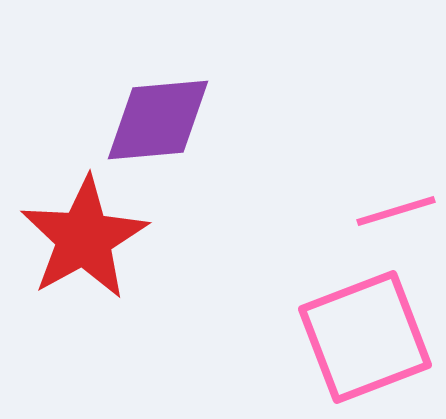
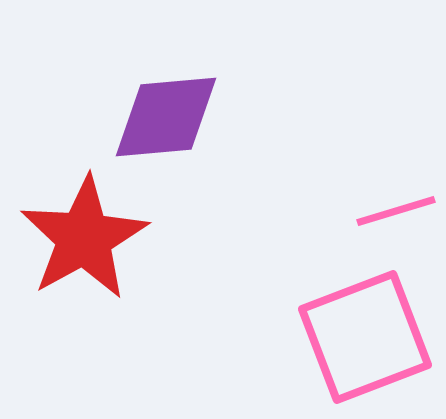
purple diamond: moved 8 px right, 3 px up
